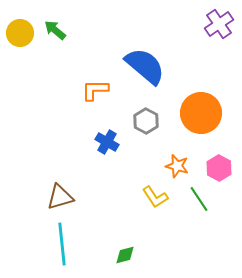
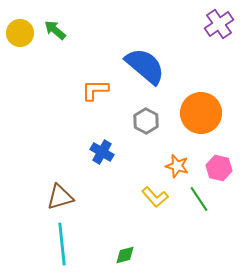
blue cross: moved 5 px left, 10 px down
pink hexagon: rotated 15 degrees counterclockwise
yellow L-shape: rotated 8 degrees counterclockwise
